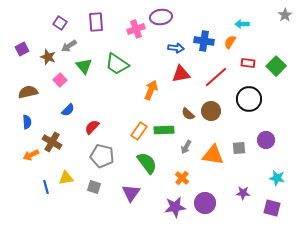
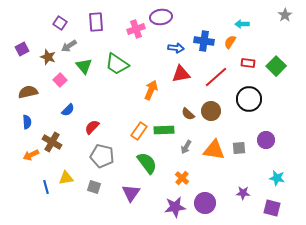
orange triangle at (213, 155): moved 1 px right, 5 px up
